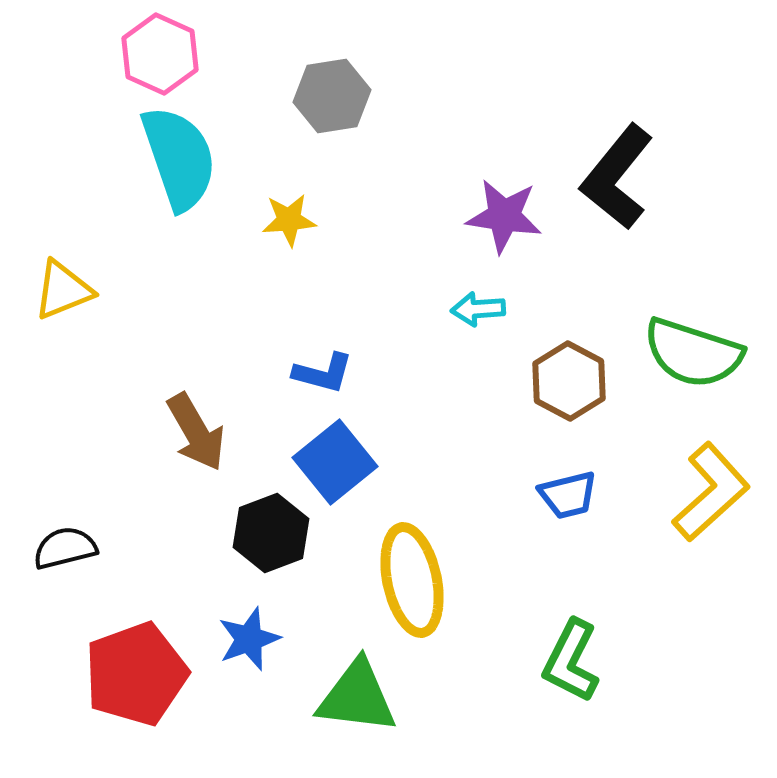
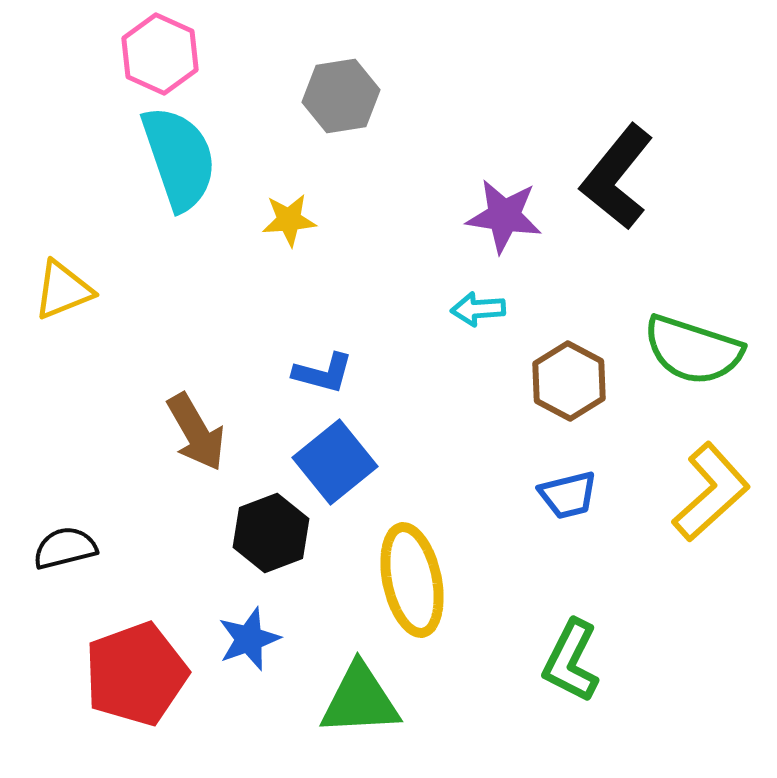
gray hexagon: moved 9 px right
green semicircle: moved 3 px up
green triangle: moved 3 px right, 3 px down; rotated 10 degrees counterclockwise
